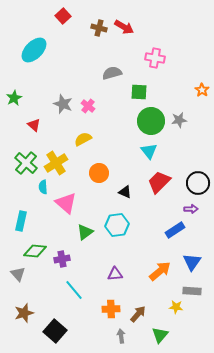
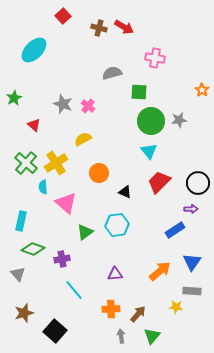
green diamond at (35, 251): moved 2 px left, 2 px up; rotated 15 degrees clockwise
green triangle at (160, 335): moved 8 px left, 1 px down
